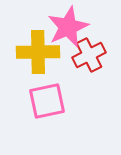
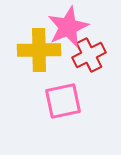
yellow cross: moved 1 px right, 2 px up
pink square: moved 16 px right
